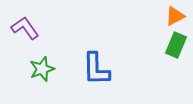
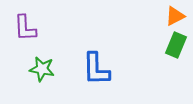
purple L-shape: rotated 148 degrees counterclockwise
green star: rotated 30 degrees clockwise
